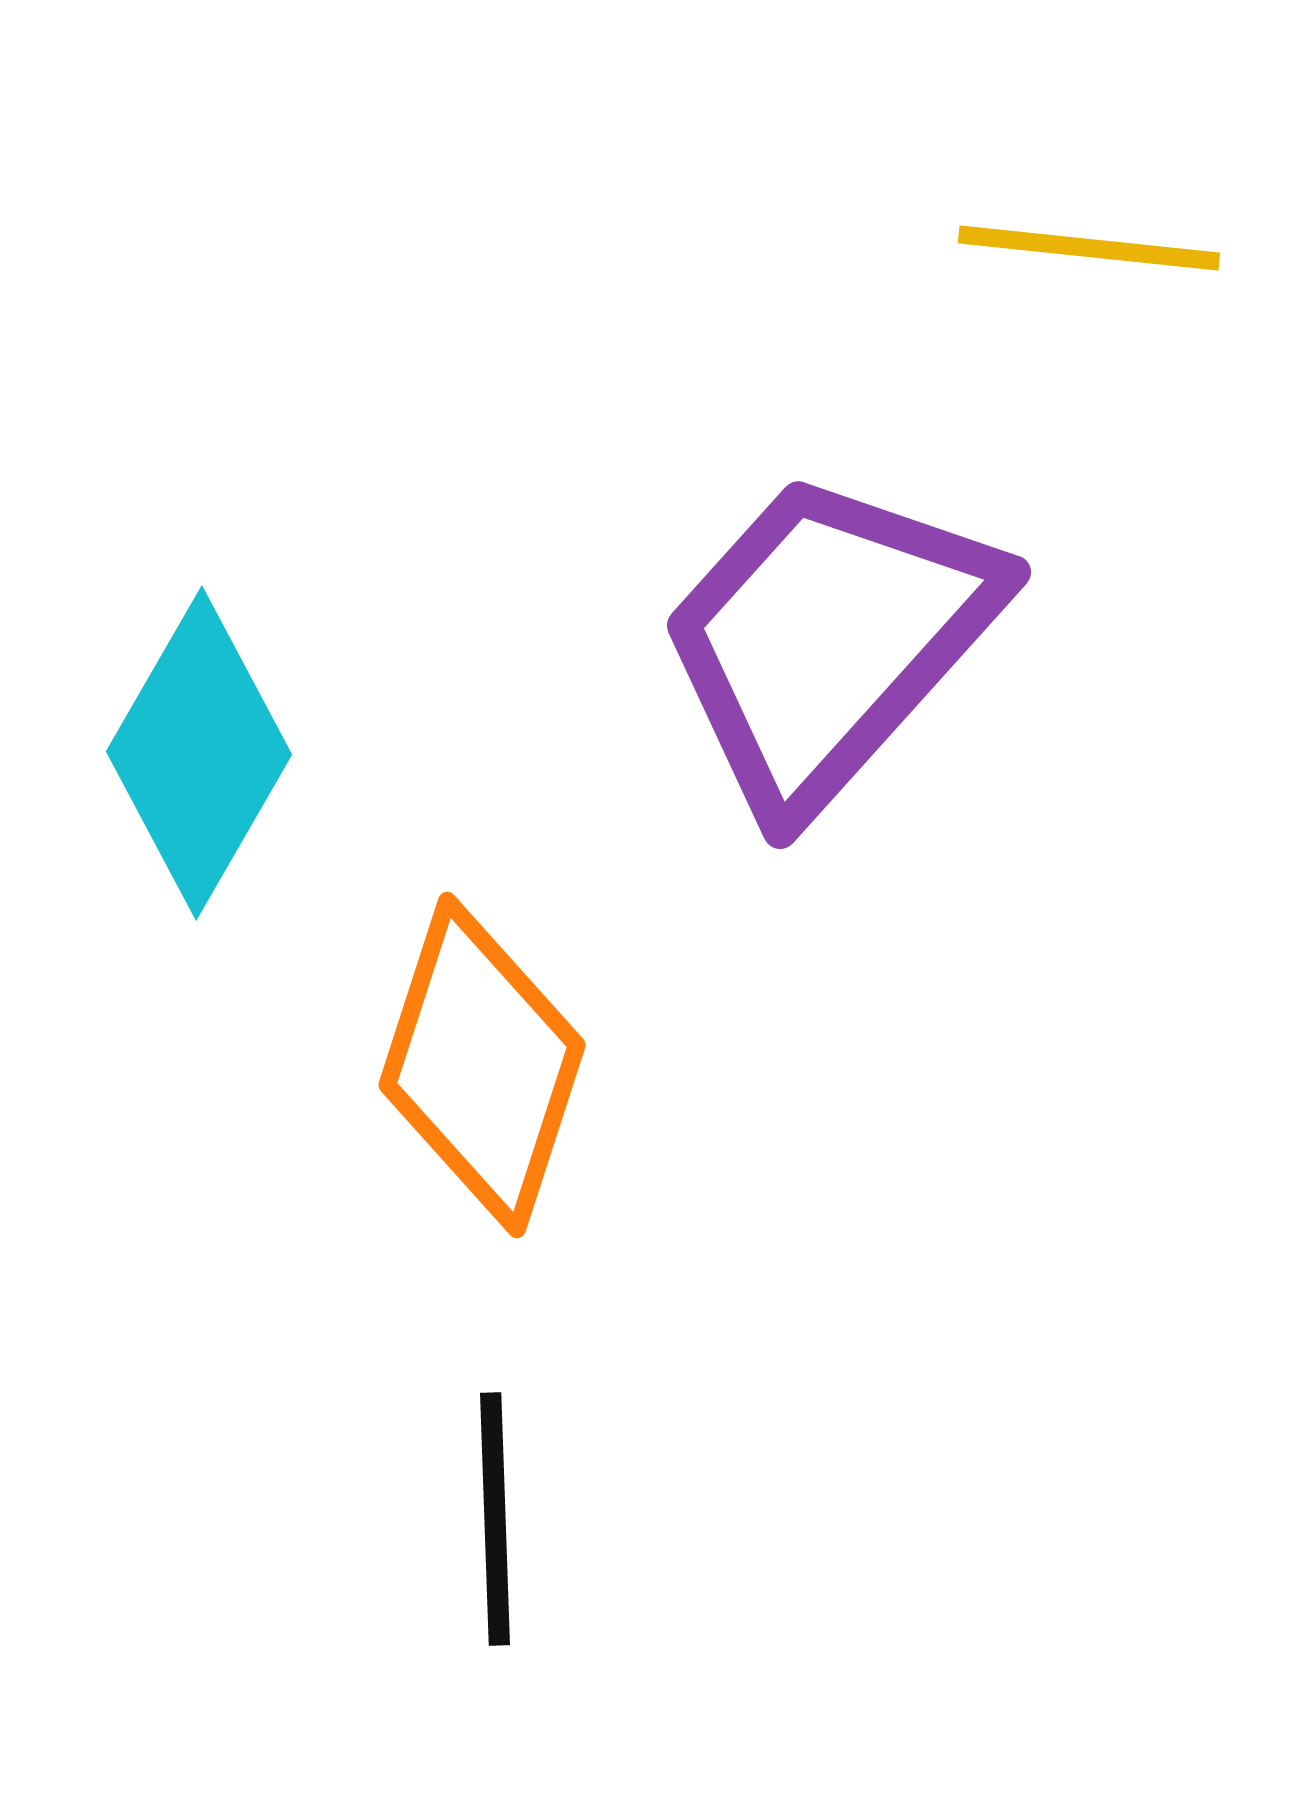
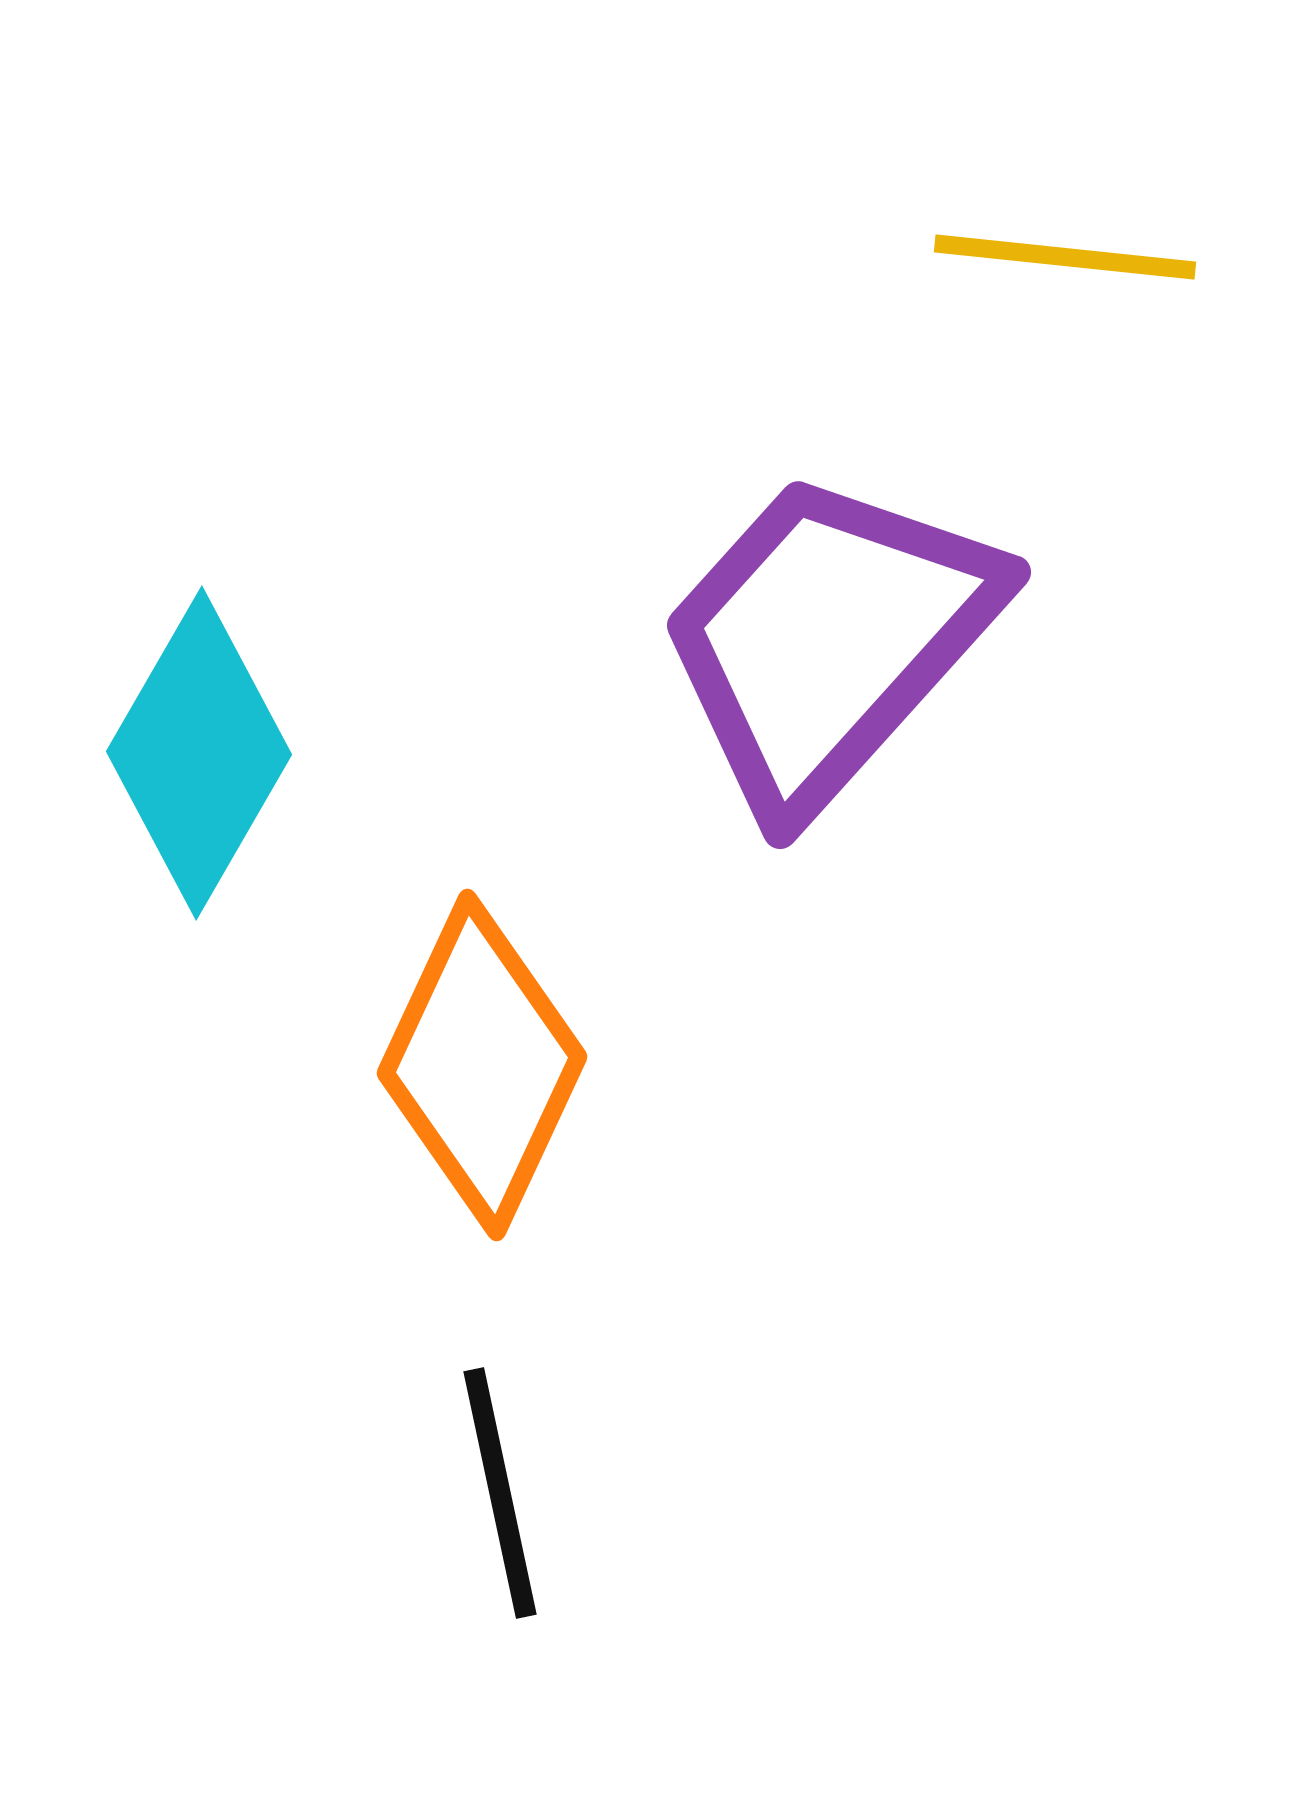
yellow line: moved 24 px left, 9 px down
orange diamond: rotated 7 degrees clockwise
black line: moved 5 px right, 26 px up; rotated 10 degrees counterclockwise
